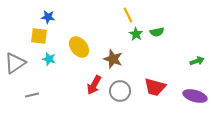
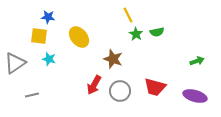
yellow ellipse: moved 10 px up
